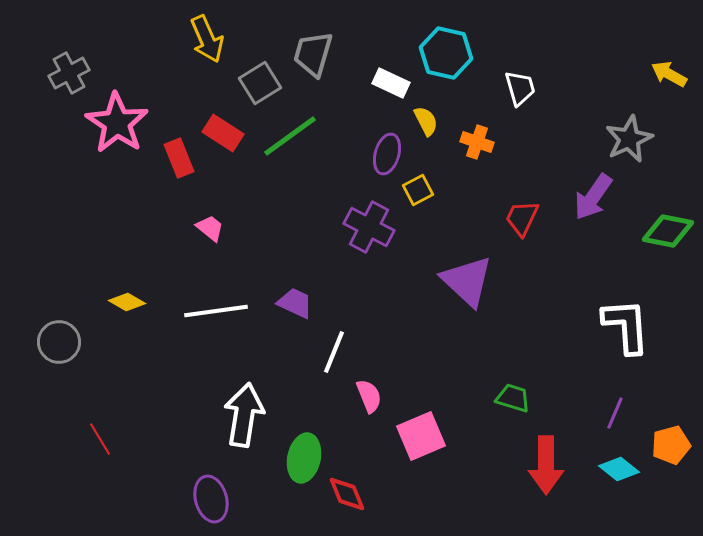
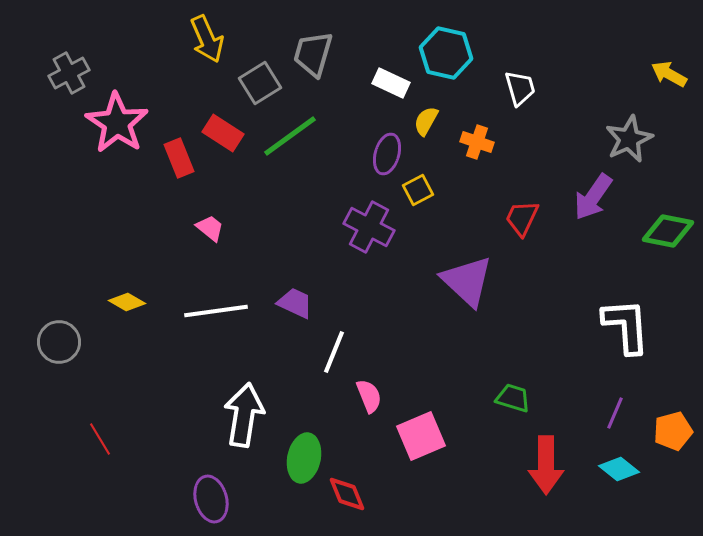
yellow semicircle at (426, 121): rotated 124 degrees counterclockwise
orange pentagon at (671, 445): moved 2 px right, 14 px up
